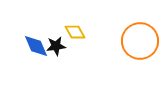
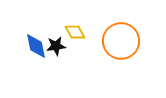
orange circle: moved 19 px left
blue diamond: rotated 12 degrees clockwise
